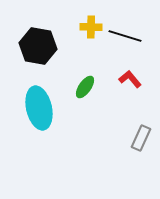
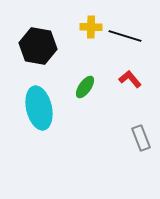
gray rectangle: rotated 45 degrees counterclockwise
